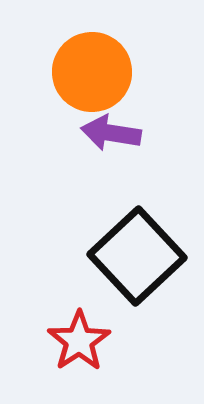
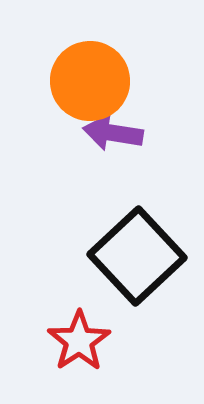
orange circle: moved 2 px left, 9 px down
purple arrow: moved 2 px right
